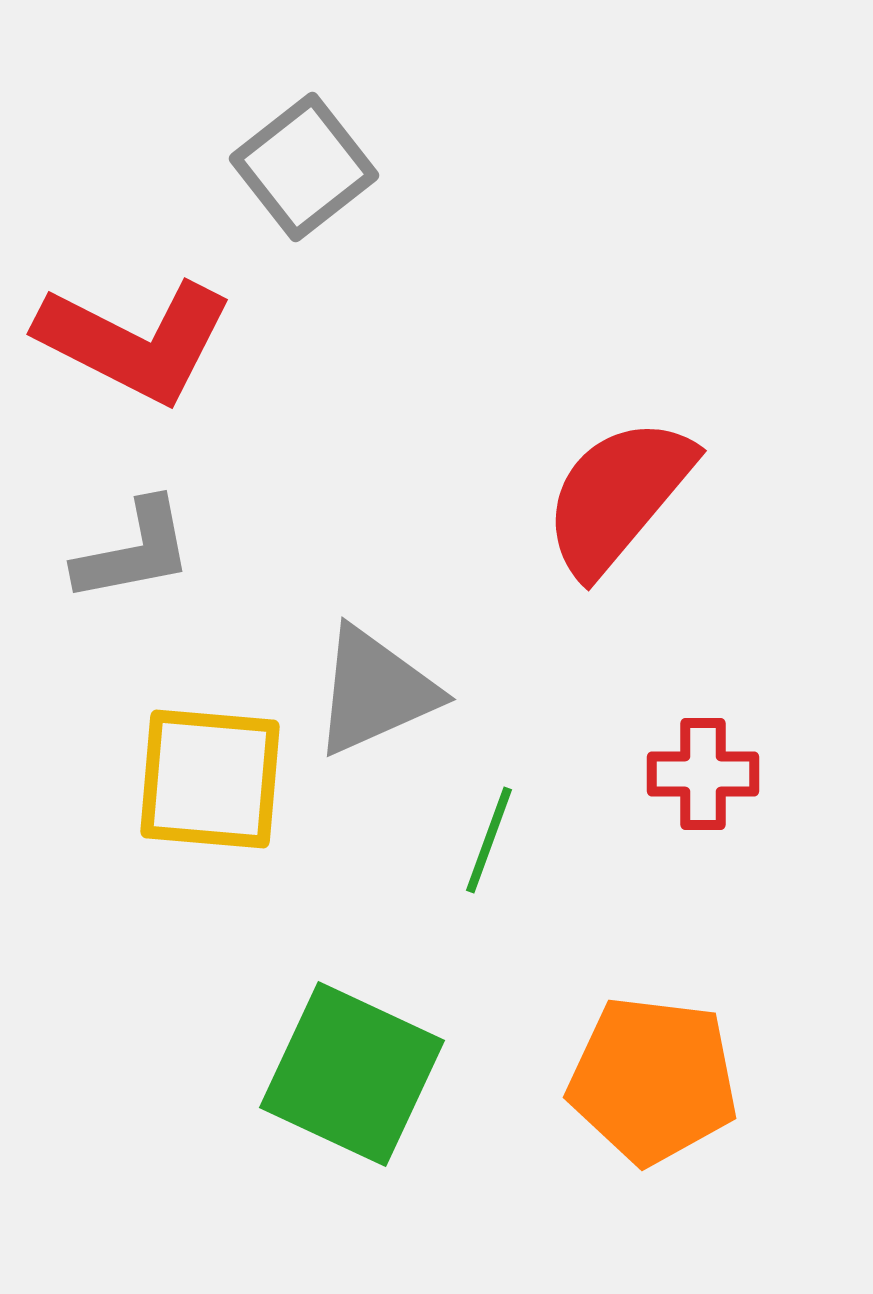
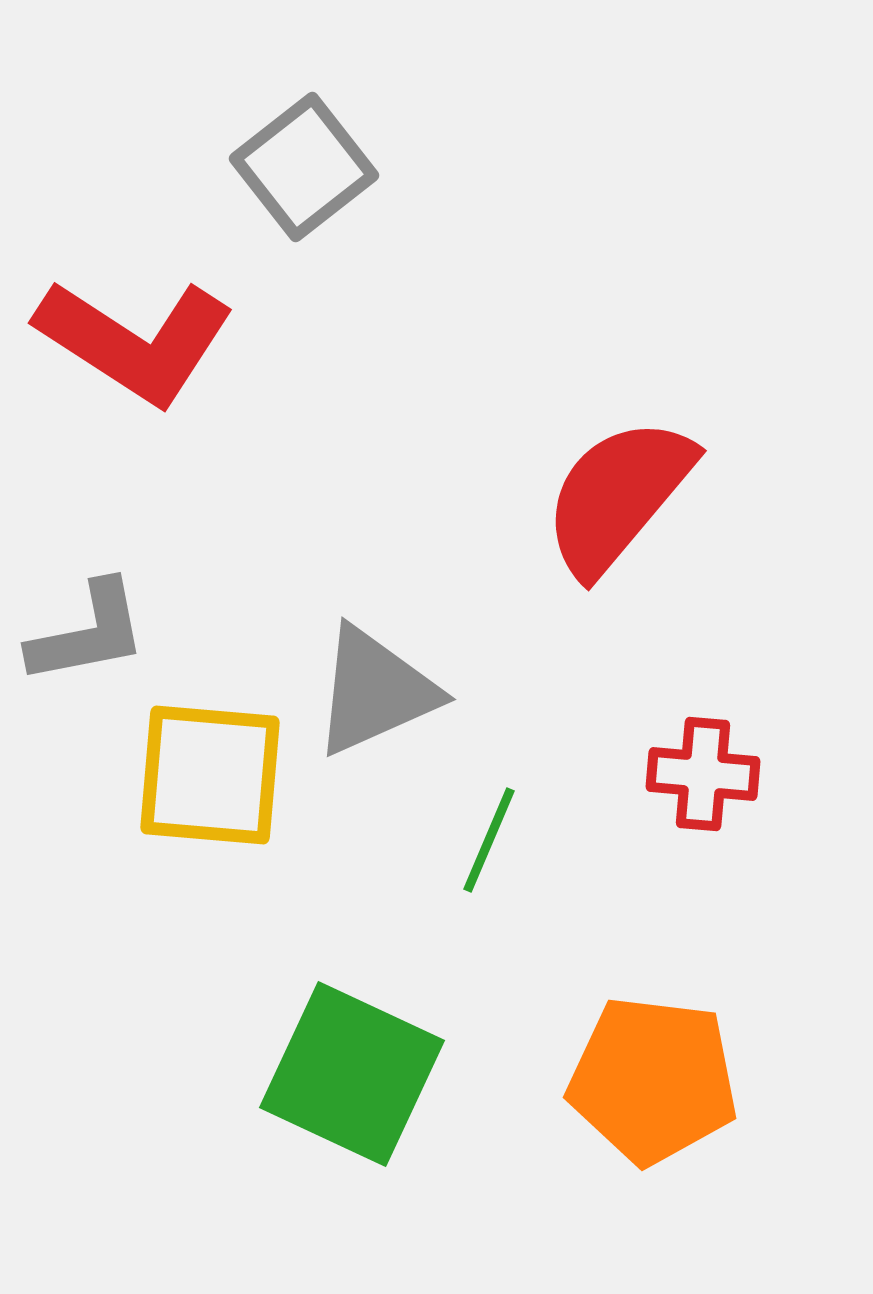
red L-shape: rotated 6 degrees clockwise
gray L-shape: moved 46 px left, 82 px down
red cross: rotated 5 degrees clockwise
yellow square: moved 4 px up
green line: rotated 3 degrees clockwise
